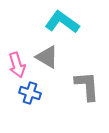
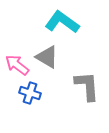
pink arrow: rotated 145 degrees clockwise
